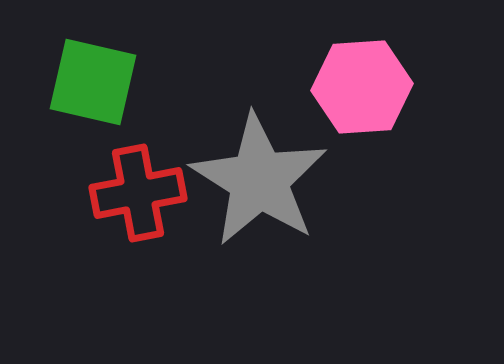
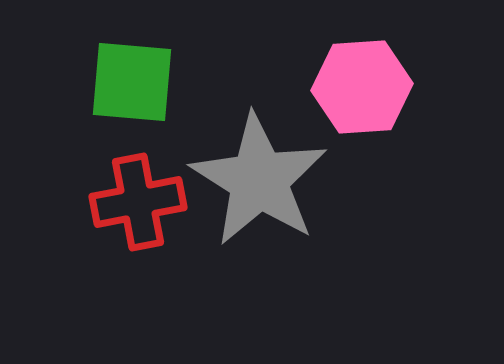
green square: moved 39 px right; rotated 8 degrees counterclockwise
red cross: moved 9 px down
